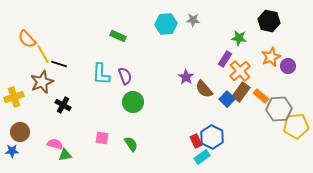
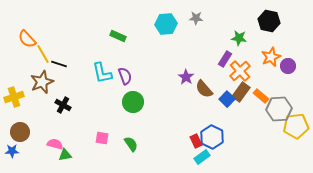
gray star: moved 3 px right, 2 px up
cyan L-shape: moved 1 px right, 1 px up; rotated 15 degrees counterclockwise
